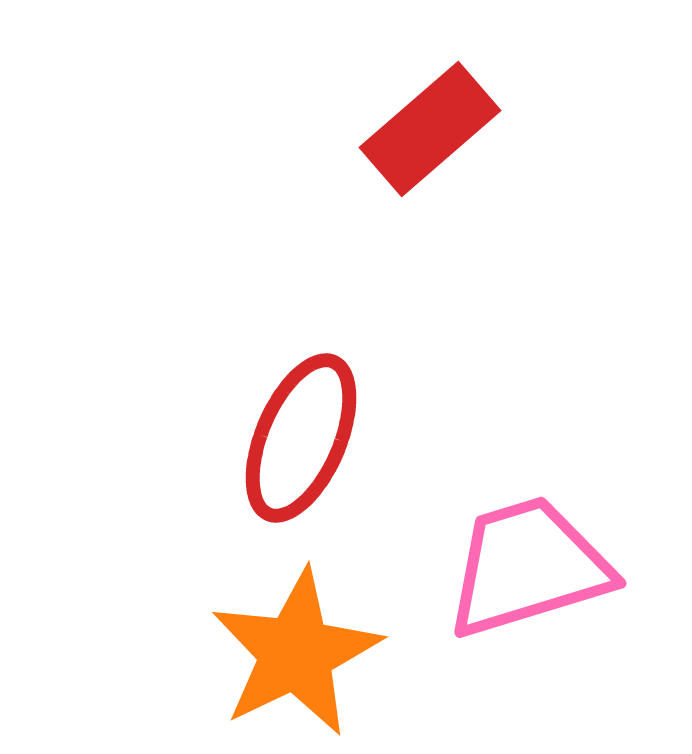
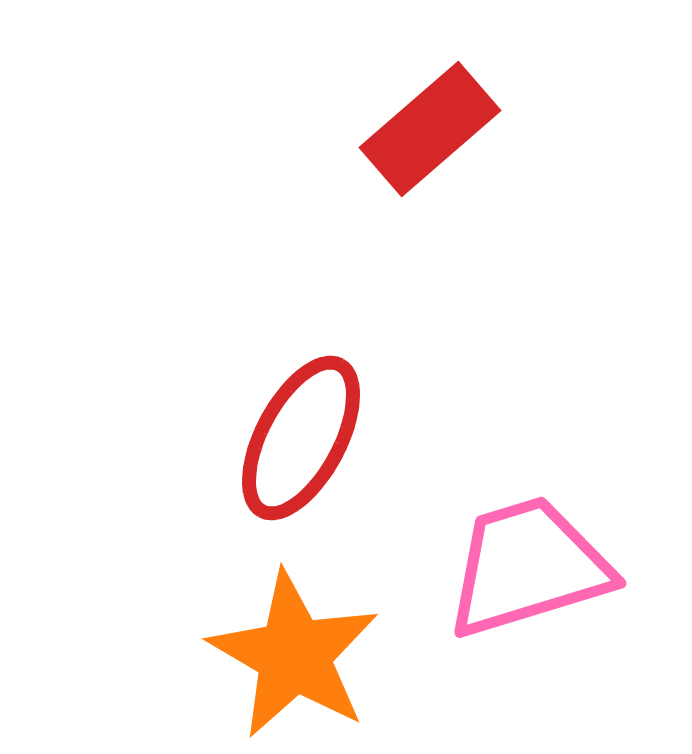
red ellipse: rotated 5 degrees clockwise
orange star: moved 2 px left, 2 px down; rotated 16 degrees counterclockwise
